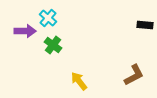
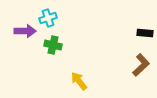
cyan cross: rotated 30 degrees clockwise
black rectangle: moved 8 px down
green cross: rotated 24 degrees counterclockwise
brown L-shape: moved 7 px right, 10 px up; rotated 15 degrees counterclockwise
